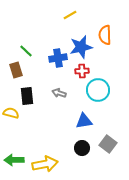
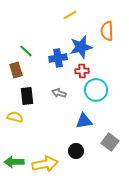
orange semicircle: moved 2 px right, 4 px up
cyan circle: moved 2 px left
yellow semicircle: moved 4 px right, 4 px down
gray square: moved 2 px right, 2 px up
black circle: moved 6 px left, 3 px down
green arrow: moved 2 px down
